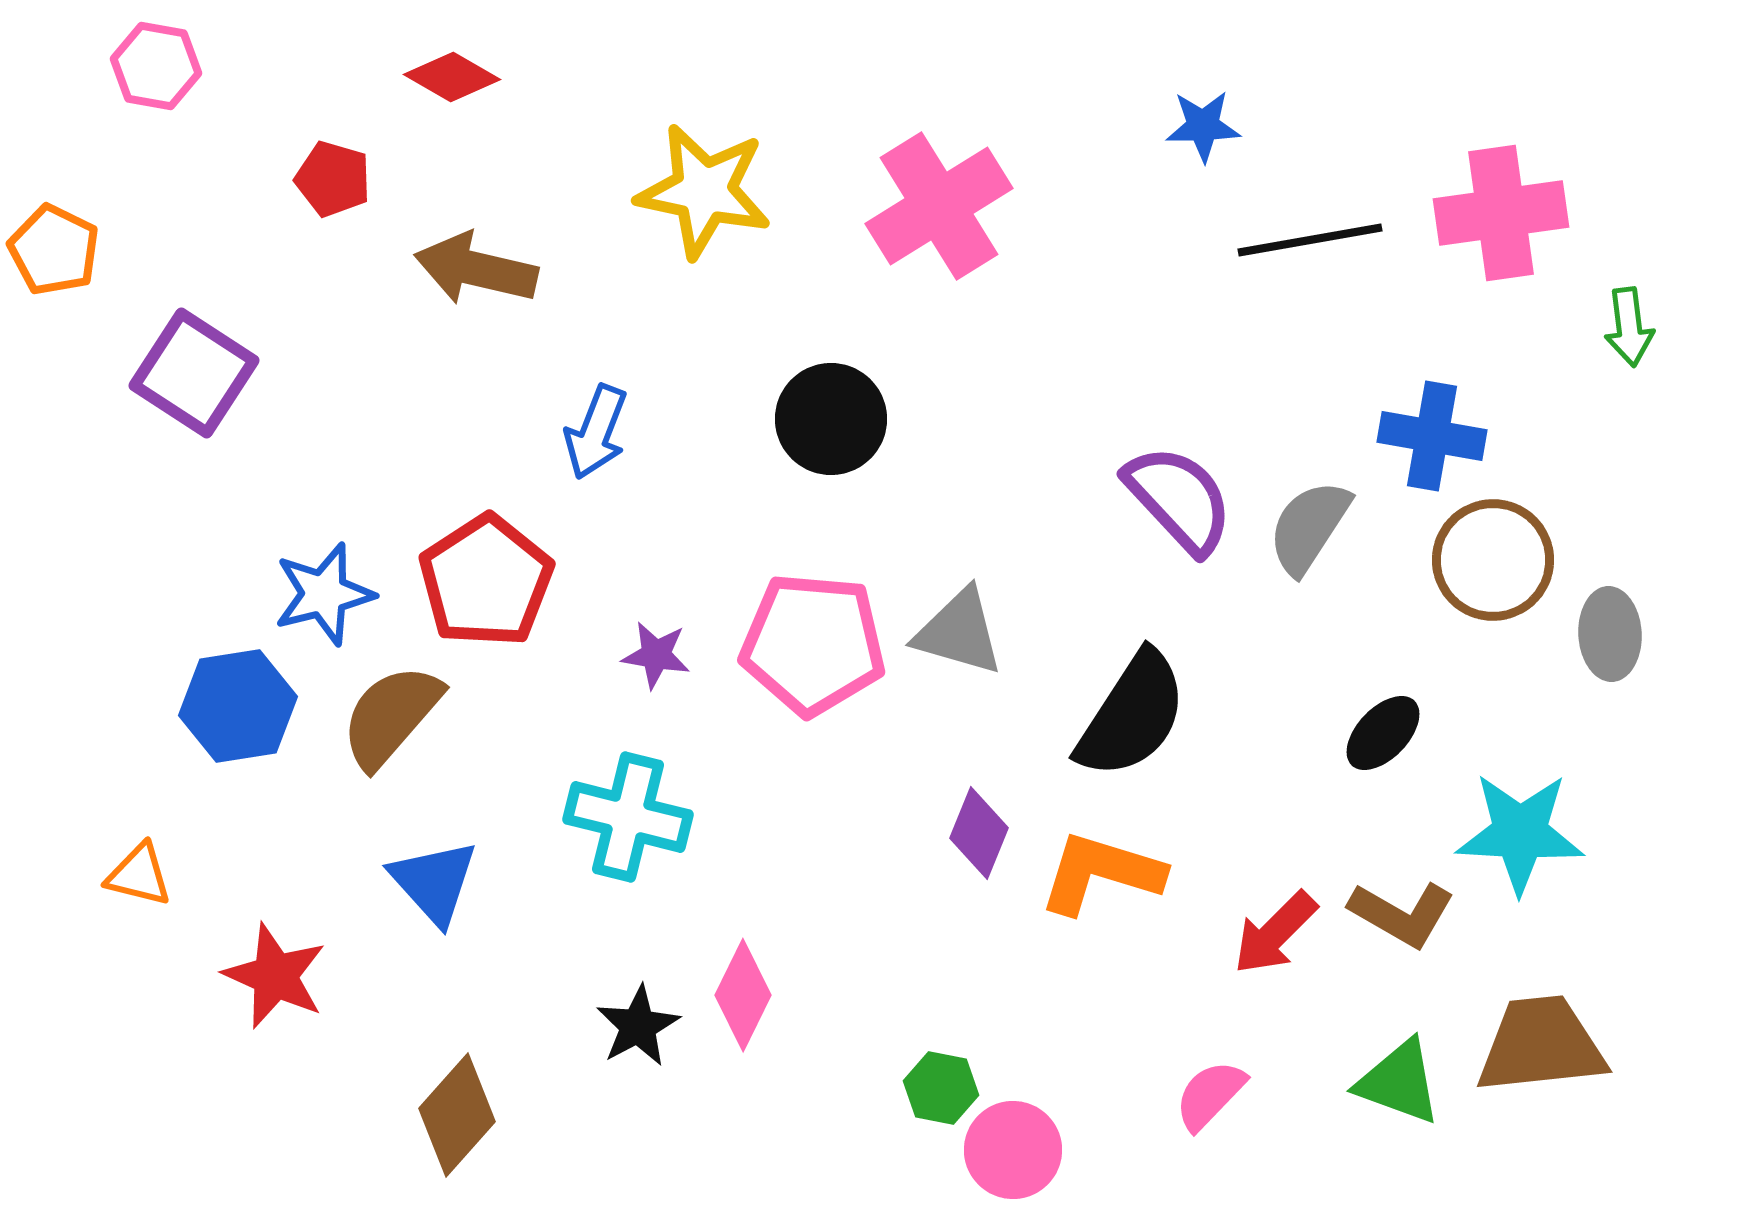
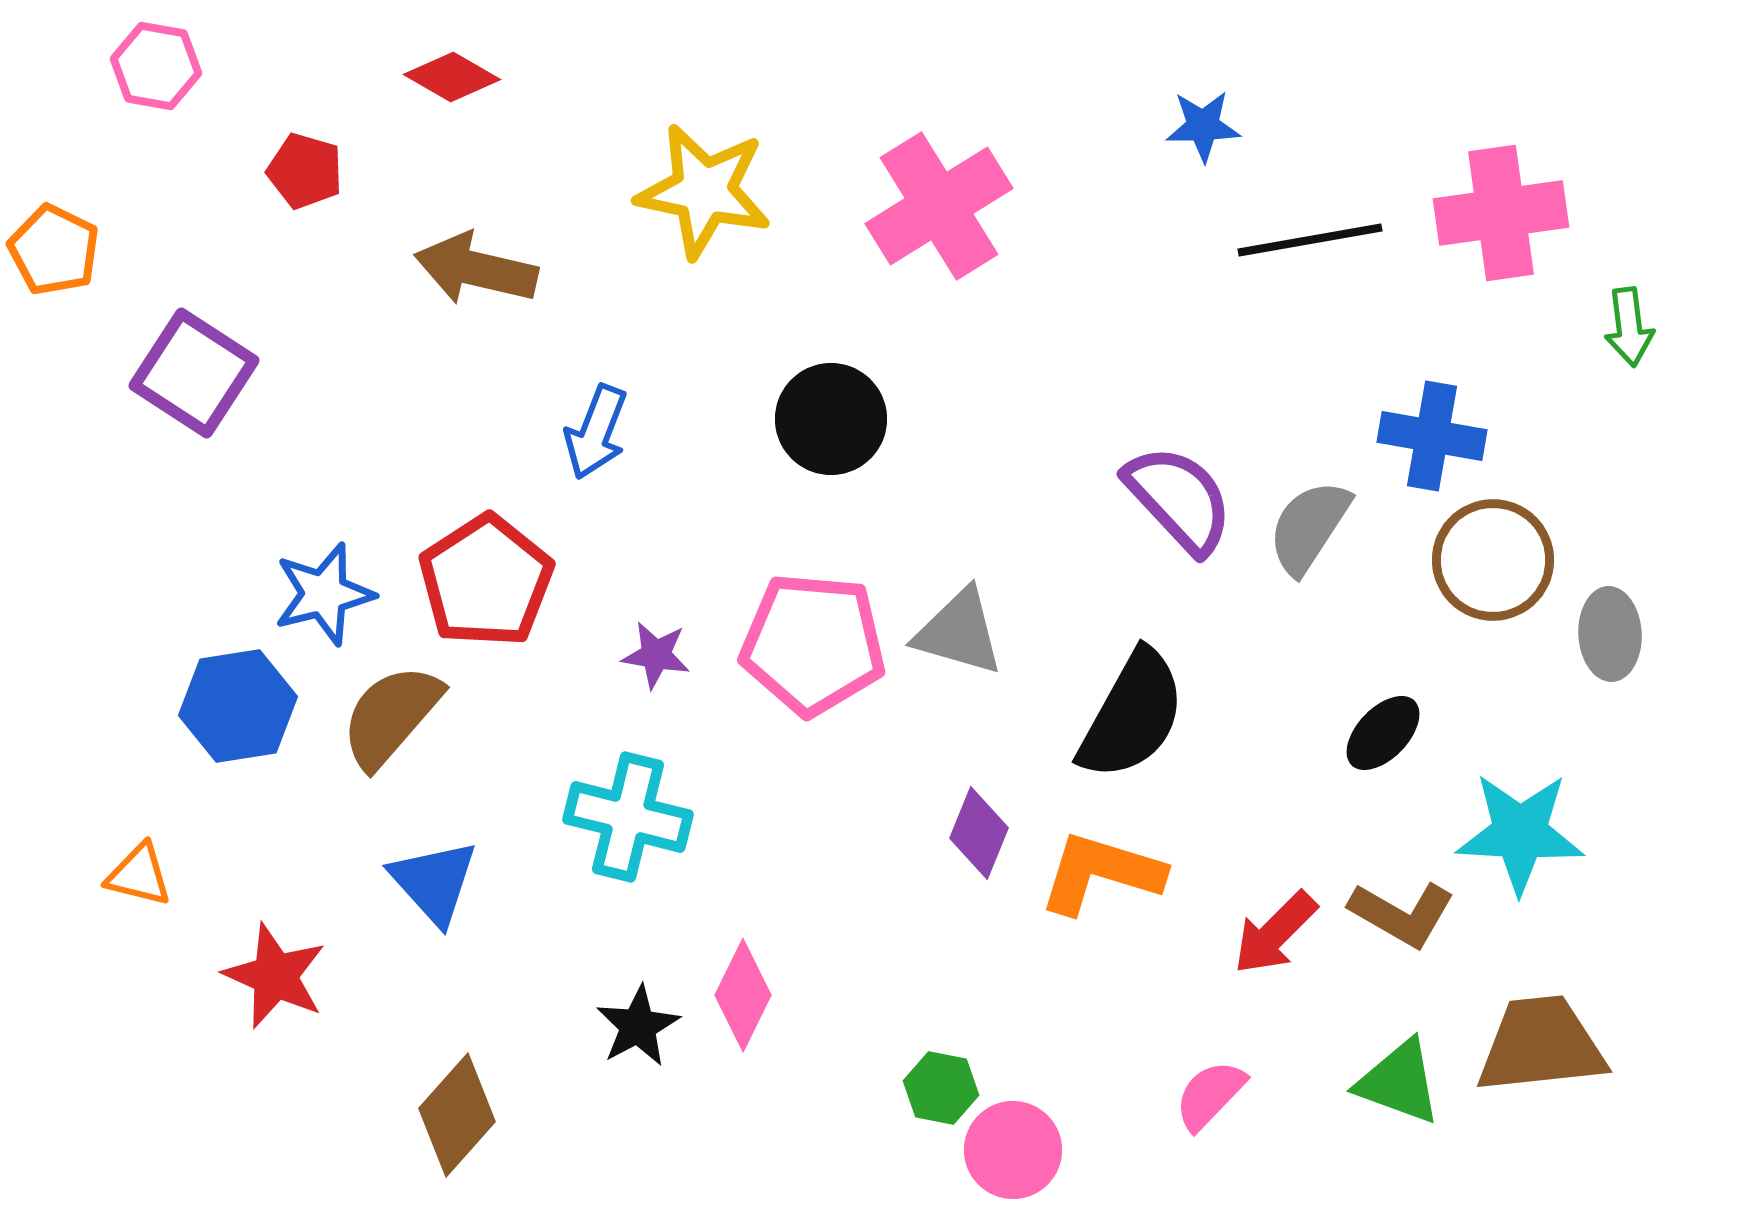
red pentagon at (333, 179): moved 28 px left, 8 px up
black semicircle at (1132, 715): rotated 4 degrees counterclockwise
